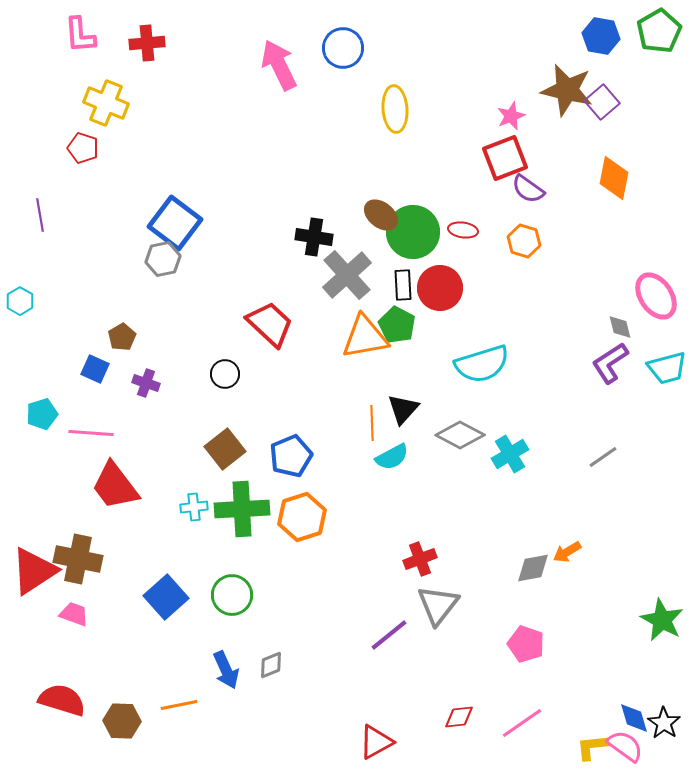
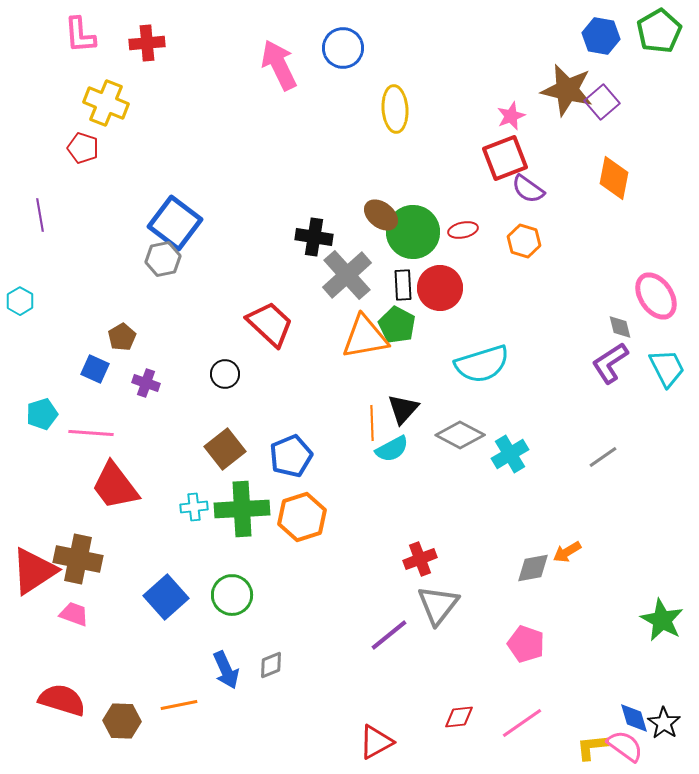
red ellipse at (463, 230): rotated 20 degrees counterclockwise
cyan trapezoid at (667, 368): rotated 102 degrees counterclockwise
cyan semicircle at (392, 457): moved 8 px up
